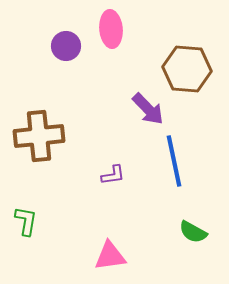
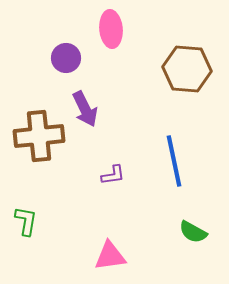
purple circle: moved 12 px down
purple arrow: moved 63 px left; rotated 18 degrees clockwise
